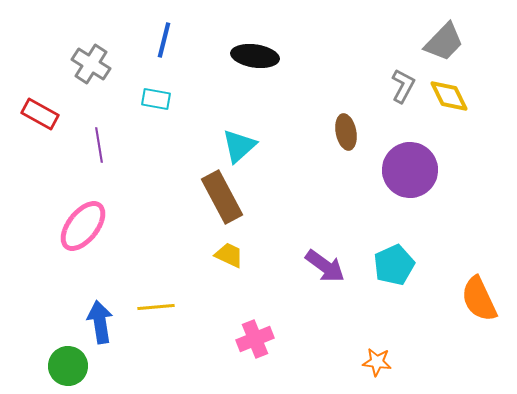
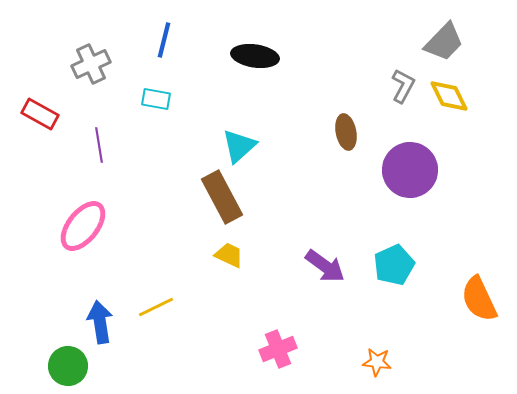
gray cross: rotated 33 degrees clockwise
yellow line: rotated 21 degrees counterclockwise
pink cross: moved 23 px right, 10 px down
